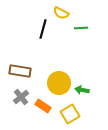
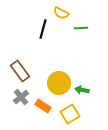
brown rectangle: rotated 45 degrees clockwise
